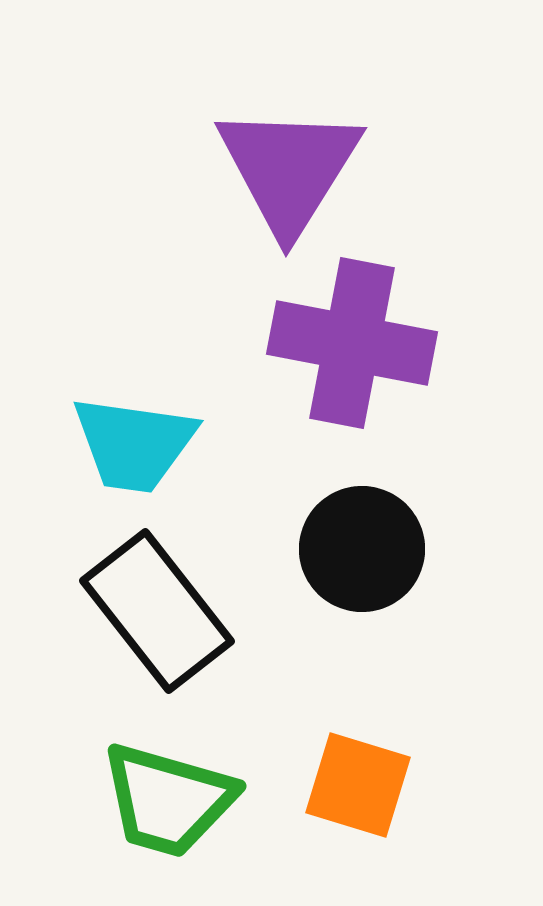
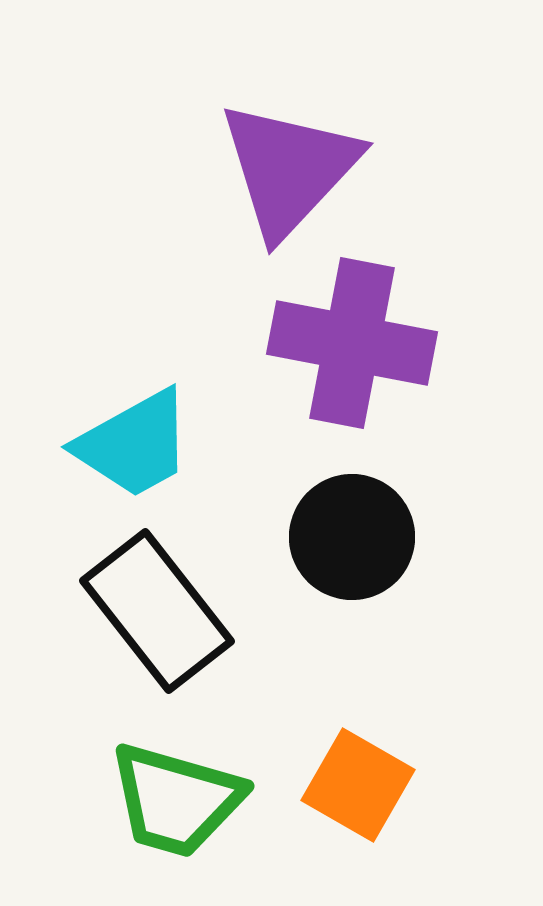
purple triangle: rotated 11 degrees clockwise
cyan trapezoid: rotated 37 degrees counterclockwise
black circle: moved 10 px left, 12 px up
orange square: rotated 13 degrees clockwise
green trapezoid: moved 8 px right
